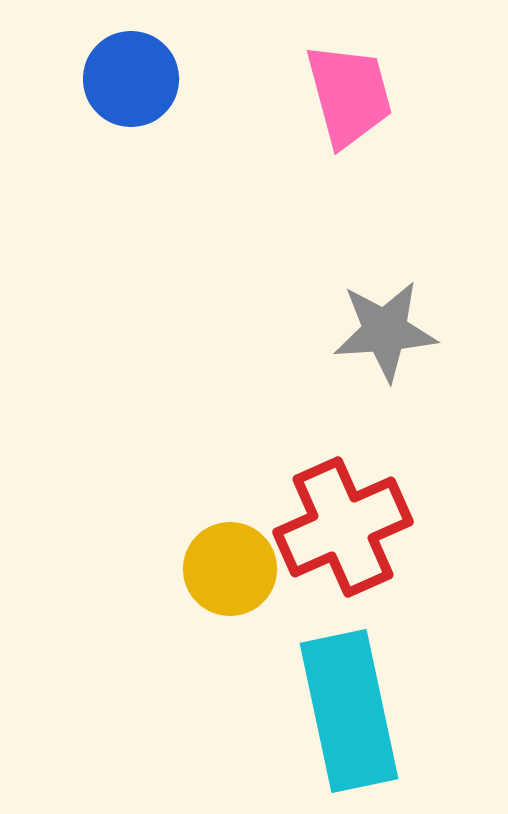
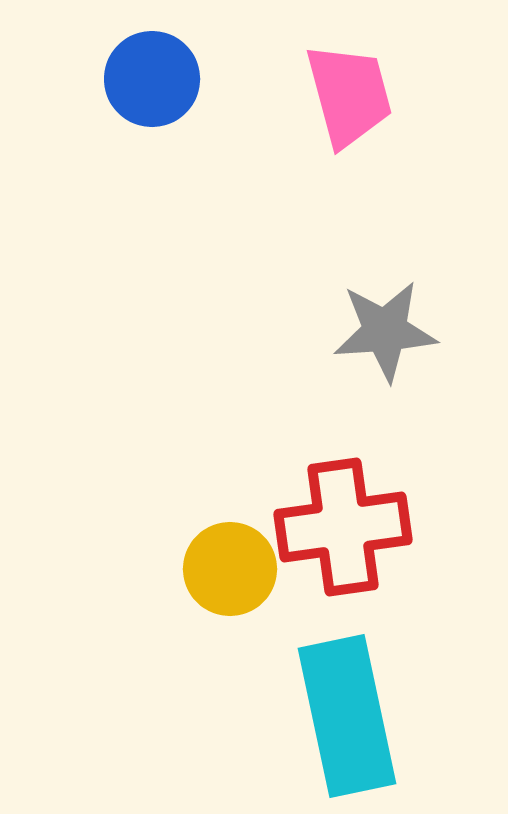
blue circle: moved 21 px right
red cross: rotated 16 degrees clockwise
cyan rectangle: moved 2 px left, 5 px down
